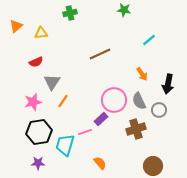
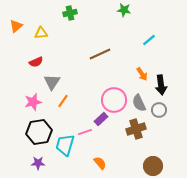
black arrow: moved 7 px left, 1 px down; rotated 18 degrees counterclockwise
gray semicircle: moved 2 px down
